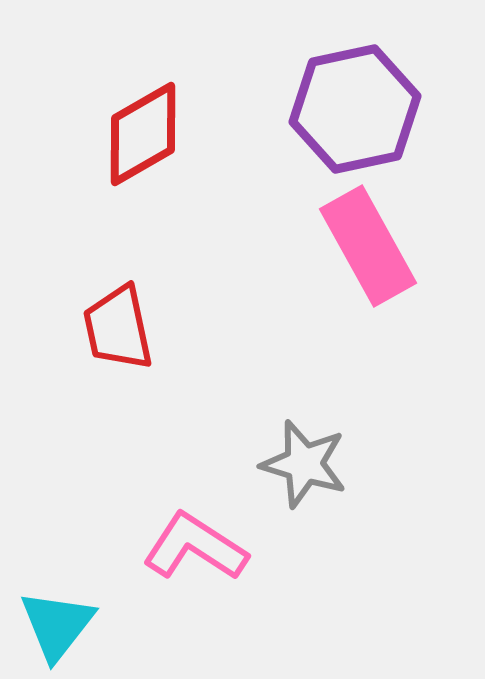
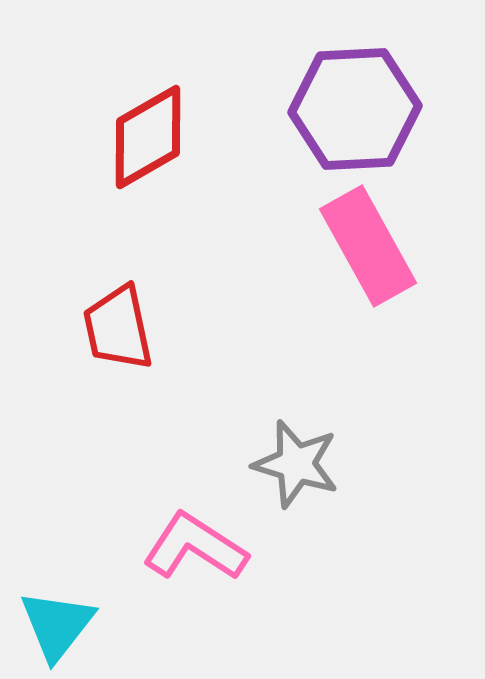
purple hexagon: rotated 9 degrees clockwise
red diamond: moved 5 px right, 3 px down
gray star: moved 8 px left
